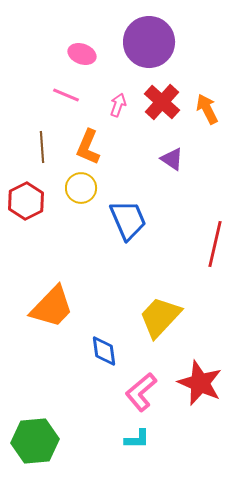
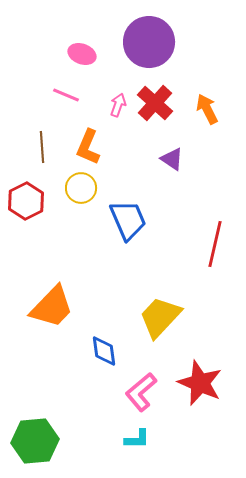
red cross: moved 7 px left, 1 px down
